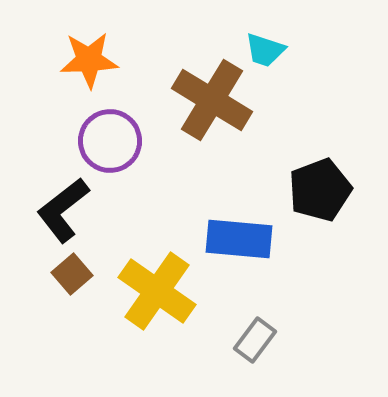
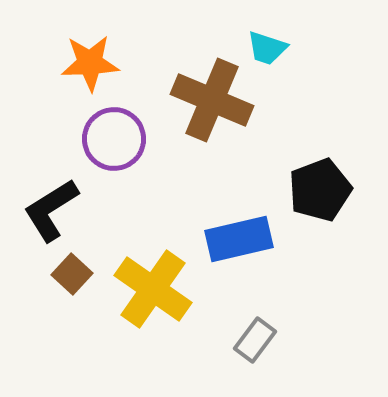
cyan trapezoid: moved 2 px right, 2 px up
orange star: moved 1 px right, 3 px down
brown cross: rotated 8 degrees counterclockwise
purple circle: moved 4 px right, 2 px up
black L-shape: moved 12 px left; rotated 6 degrees clockwise
blue rectangle: rotated 18 degrees counterclockwise
brown square: rotated 6 degrees counterclockwise
yellow cross: moved 4 px left, 2 px up
